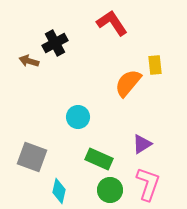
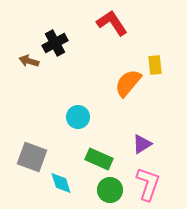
cyan diamond: moved 2 px right, 8 px up; rotated 30 degrees counterclockwise
